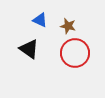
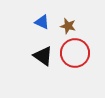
blue triangle: moved 2 px right, 2 px down
black triangle: moved 14 px right, 7 px down
